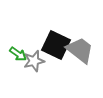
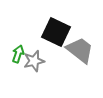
black square: moved 13 px up
green arrow: rotated 108 degrees counterclockwise
